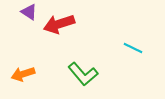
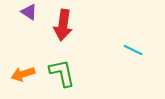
red arrow: moved 4 px right, 1 px down; rotated 64 degrees counterclockwise
cyan line: moved 2 px down
green L-shape: moved 21 px left, 1 px up; rotated 152 degrees counterclockwise
